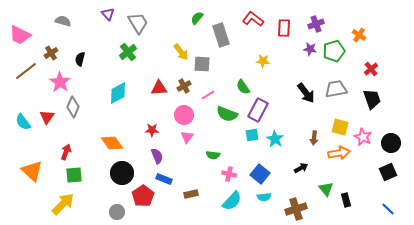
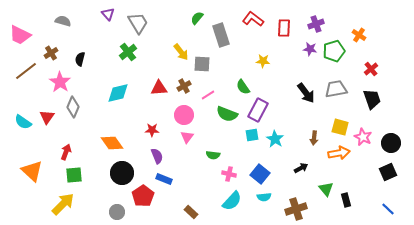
cyan diamond at (118, 93): rotated 15 degrees clockwise
cyan semicircle at (23, 122): rotated 18 degrees counterclockwise
brown rectangle at (191, 194): moved 18 px down; rotated 56 degrees clockwise
